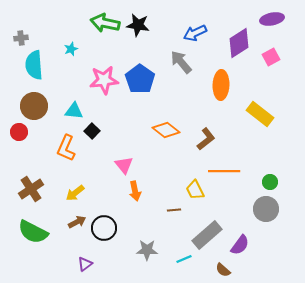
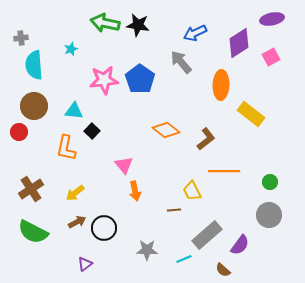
yellow rectangle: moved 9 px left
orange L-shape: rotated 12 degrees counterclockwise
yellow trapezoid: moved 3 px left, 1 px down
gray circle: moved 3 px right, 6 px down
